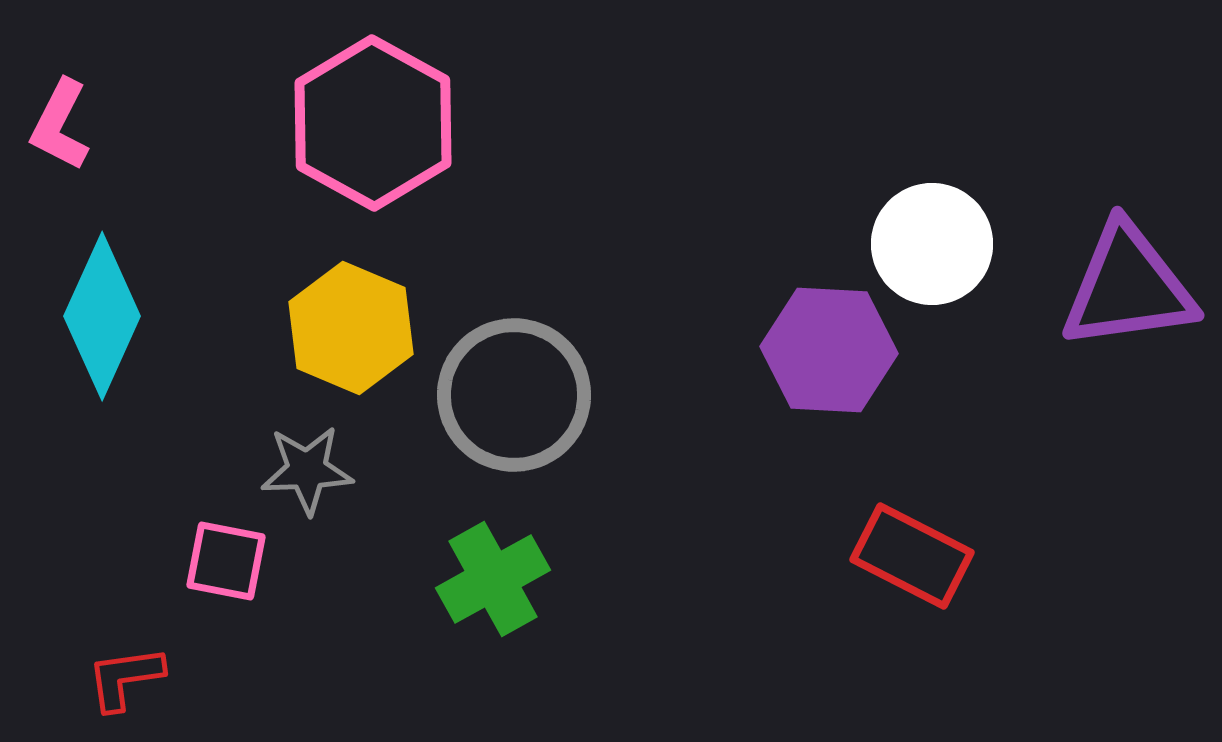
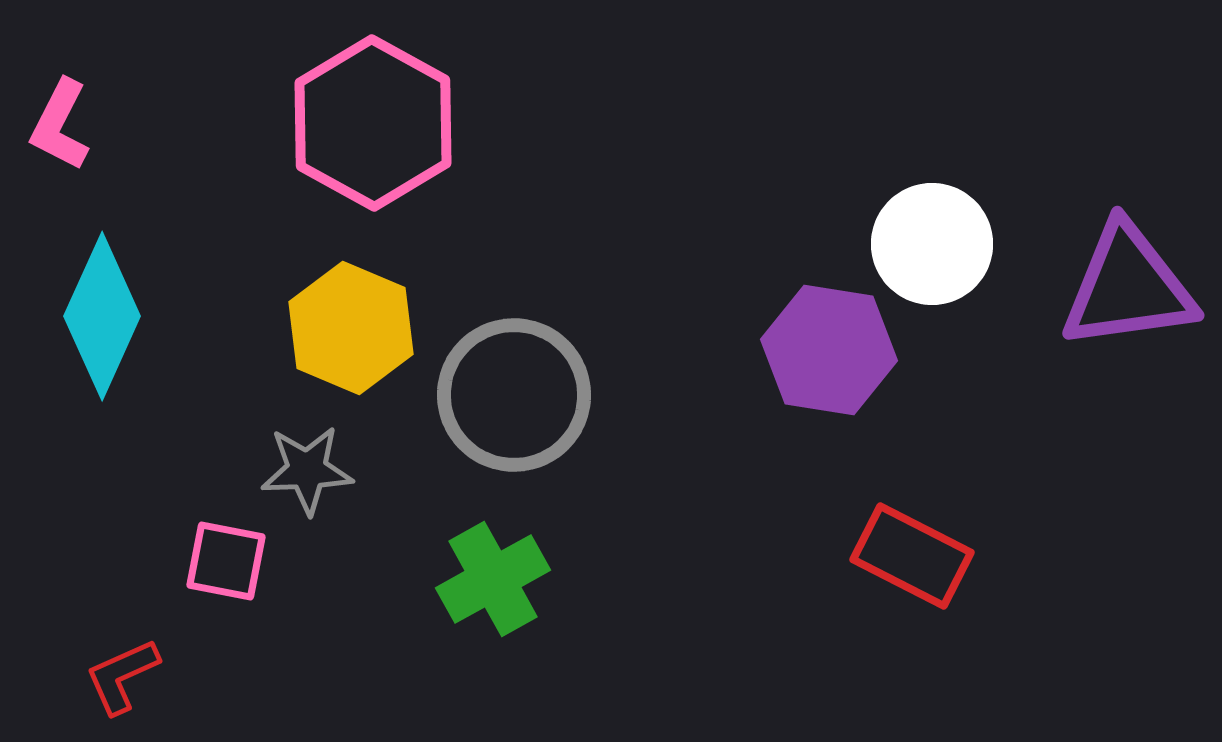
purple hexagon: rotated 6 degrees clockwise
red L-shape: moved 3 px left, 2 px up; rotated 16 degrees counterclockwise
